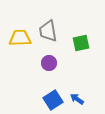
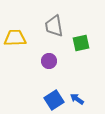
gray trapezoid: moved 6 px right, 5 px up
yellow trapezoid: moved 5 px left
purple circle: moved 2 px up
blue square: moved 1 px right
